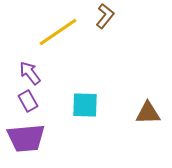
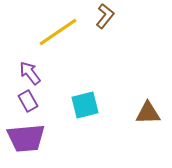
cyan square: rotated 16 degrees counterclockwise
